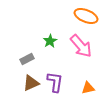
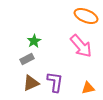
green star: moved 16 px left
